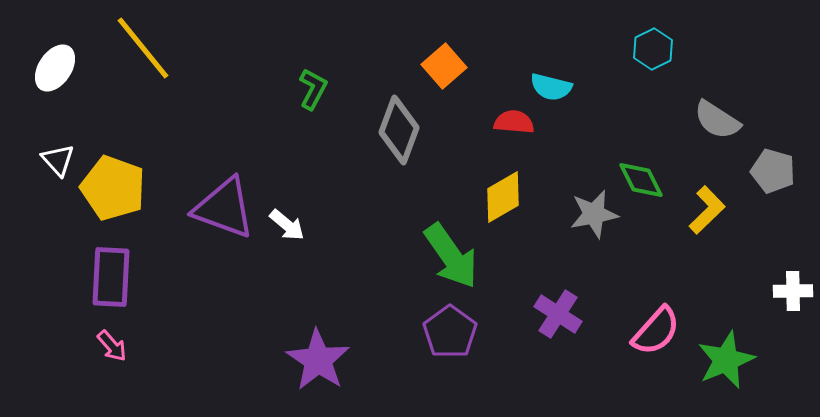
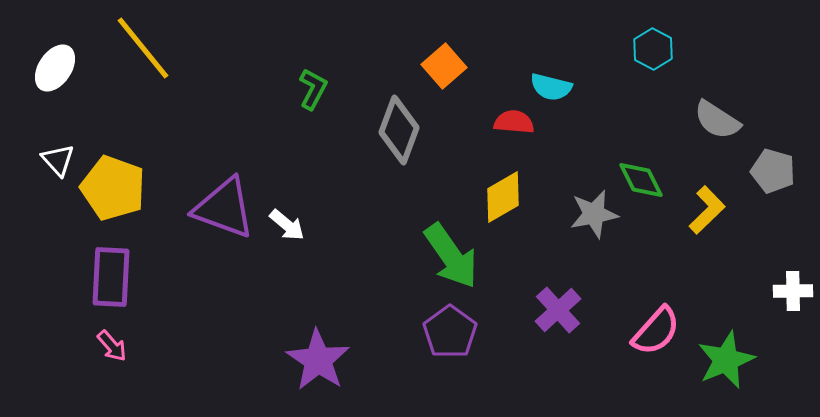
cyan hexagon: rotated 6 degrees counterclockwise
purple cross: moved 4 px up; rotated 15 degrees clockwise
